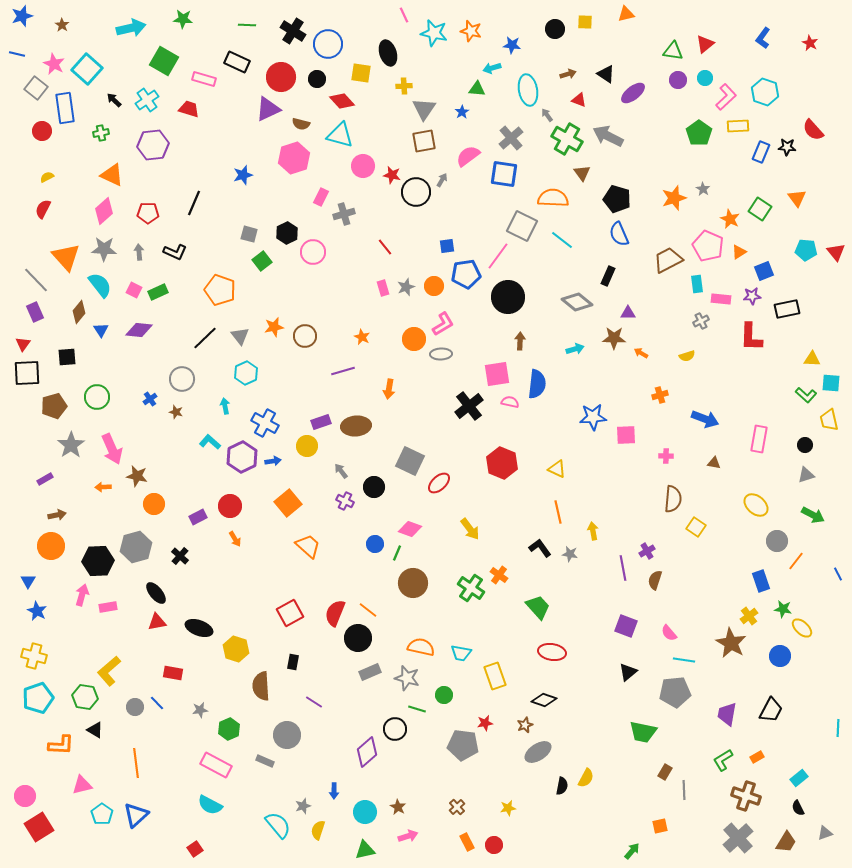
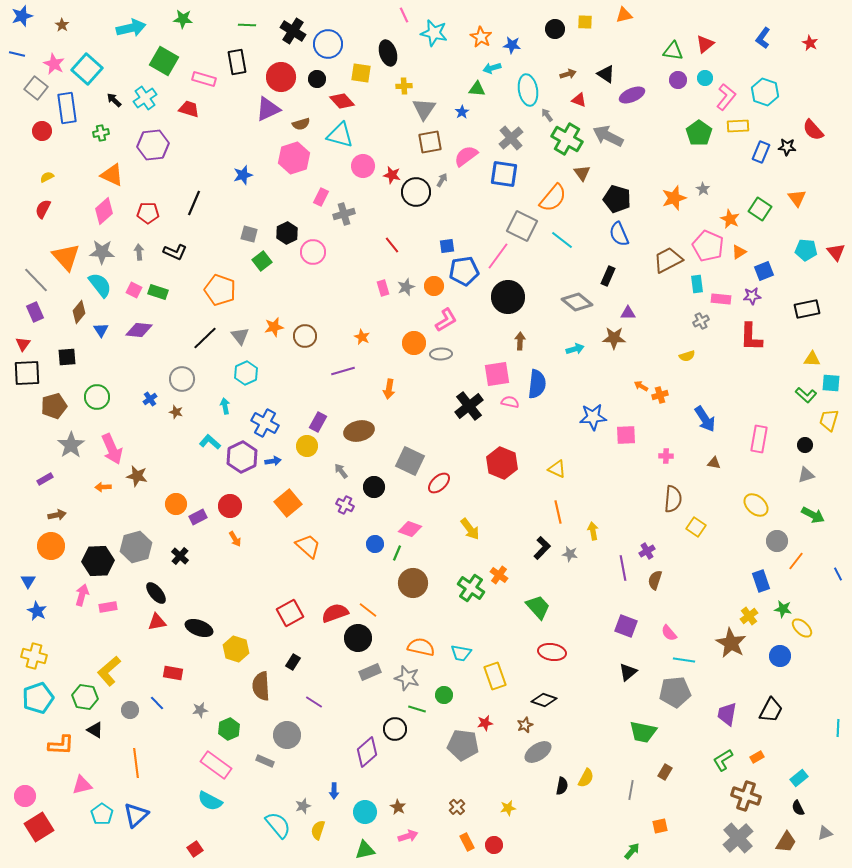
orange triangle at (626, 14): moved 2 px left, 1 px down
orange star at (471, 31): moved 10 px right, 6 px down; rotated 15 degrees clockwise
black rectangle at (237, 62): rotated 55 degrees clockwise
purple ellipse at (633, 93): moved 1 px left, 2 px down; rotated 15 degrees clockwise
pink L-shape at (726, 97): rotated 8 degrees counterclockwise
cyan cross at (147, 100): moved 2 px left, 2 px up
blue rectangle at (65, 108): moved 2 px right
brown semicircle at (301, 124): rotated 30 degrees counterclockwise
brown square at (424, 141): moved 6 px right, 1 px down
pink semicircle at (468, 156): moved 2 px left
orange semicircle at (553, 198): rotated 128 degrees clockwise
red line at (385, 247): moved 7 px right, 2 px up
gray star at (104, 249): moved 2 px left, 3 px down
blue pentagon at (466, 274): moved 2 px left, 3 px up
green rectangle at (158, 292): rotated 42 degrees clockwise
black rectangle at (787, 309): moved 20 px right
pink L-shape at (443, 324): moved 3 px right, 4 px up
orange circle at (414, 339): moved 4 px down
orange arrow at (641, 353): moved 33 px down
blue arrow at (705, 419): rotated 36 degrees clockwise
yellow trapezoid at (829, 420): rotated 30 degrees clockwise
purple rectangle at (321, 422): moved 3 px left; rotated 42 degrees counterclockwise
brown ellipse at (356, 426): moved 3 px right, 5 px down; rotated 8 degrees counterclockwise
purple cross at (345, 501): moved 4 px down
orange circle at (154, 504): moved 22 px right
black L-shape at (540, 548): moved 2 px right; rotated 80 degrees clockwise
red semicircle at (335, 613): rotated 48 degrees clockwise
black rectangle at (293, 662): rotated 21 degrees clockwise
gray circle at (135, 707): moved 5 px left, 3 px down
pink rectangle at (216, 765): rotated 8 degrees clockwise
gray line at (684, 790): moved 53 px left; rotated 12 degrees clockwise
cyan semicircle at (210, 805): moved 4 px up
